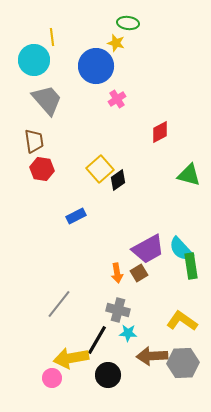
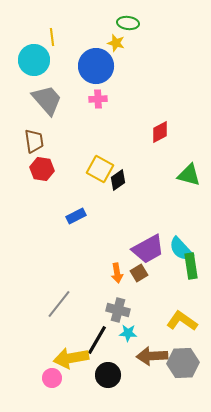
pink cross: moved 19 px left; rotated 30 degrees clockwise
yellow square: rotated 20 degrees counterclockwise
